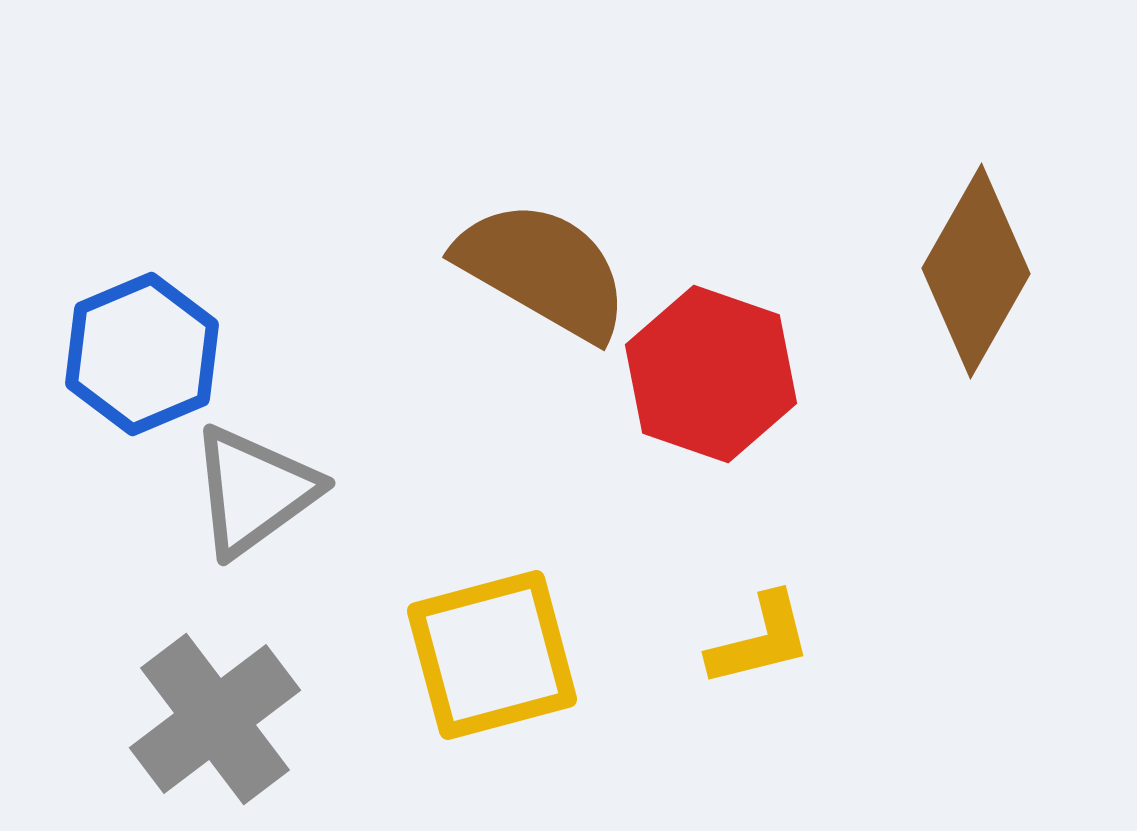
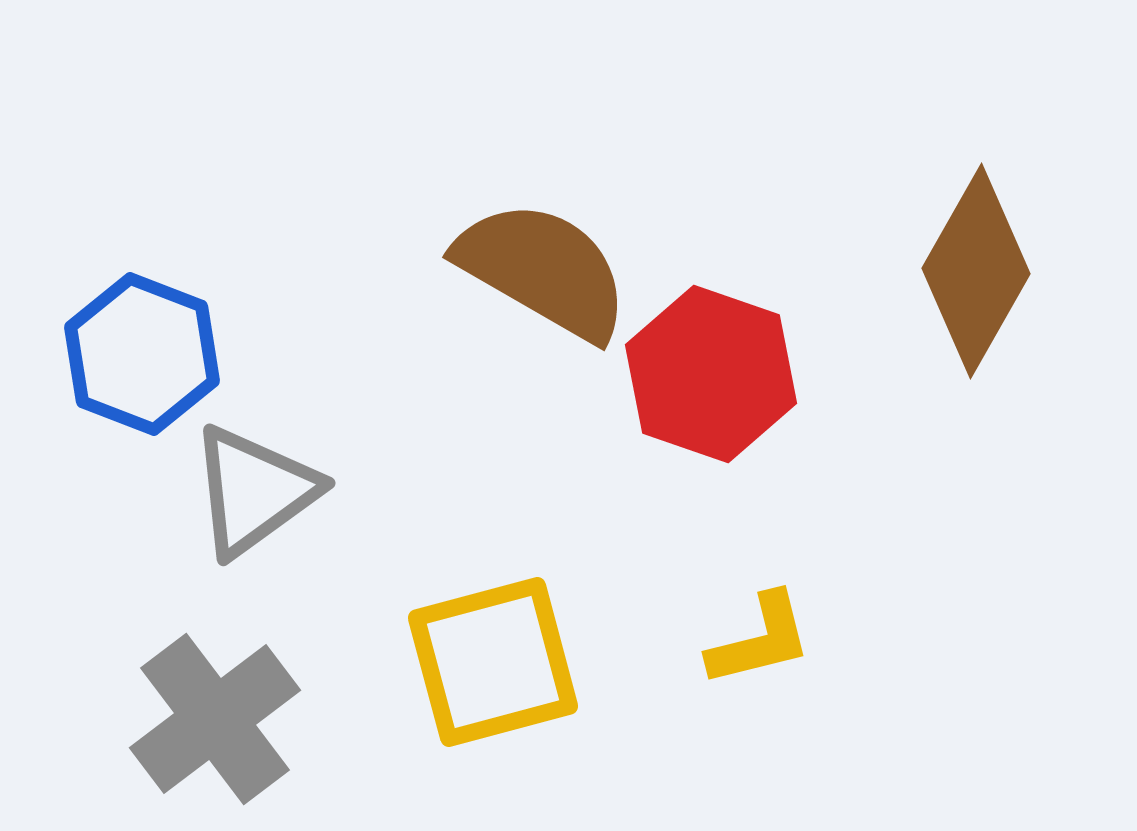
blue hexagon: rotated 16 degrees counterclockwise
yellow square: moved 1 px right, 7 px down
